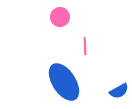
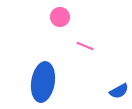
pink line: rotated 66 degrees counterclockwise
blue ellipse: moved 21 px left; rotated 42 degrees clockwise
